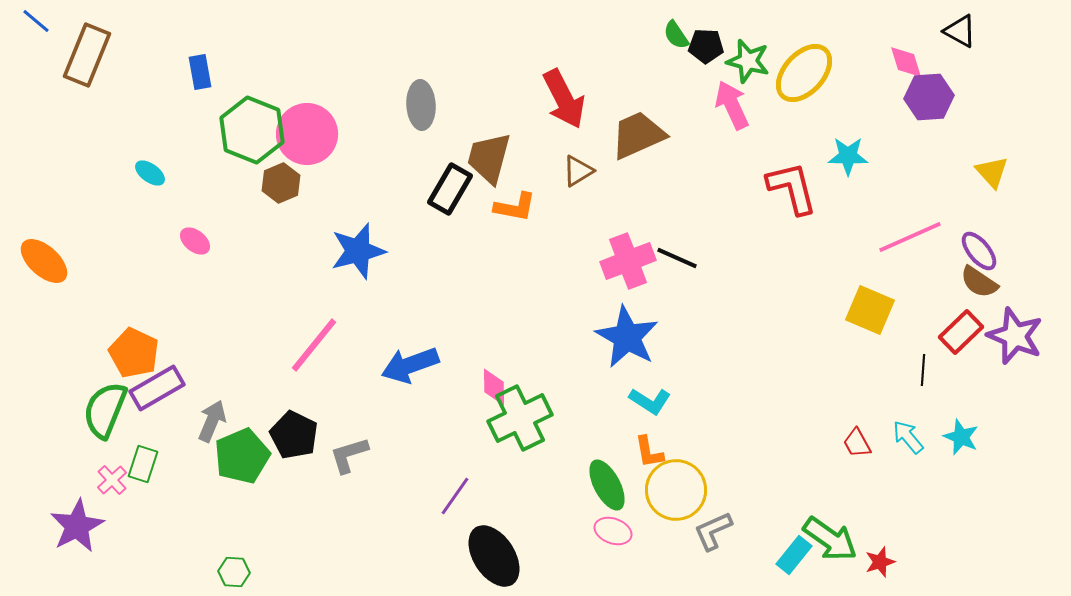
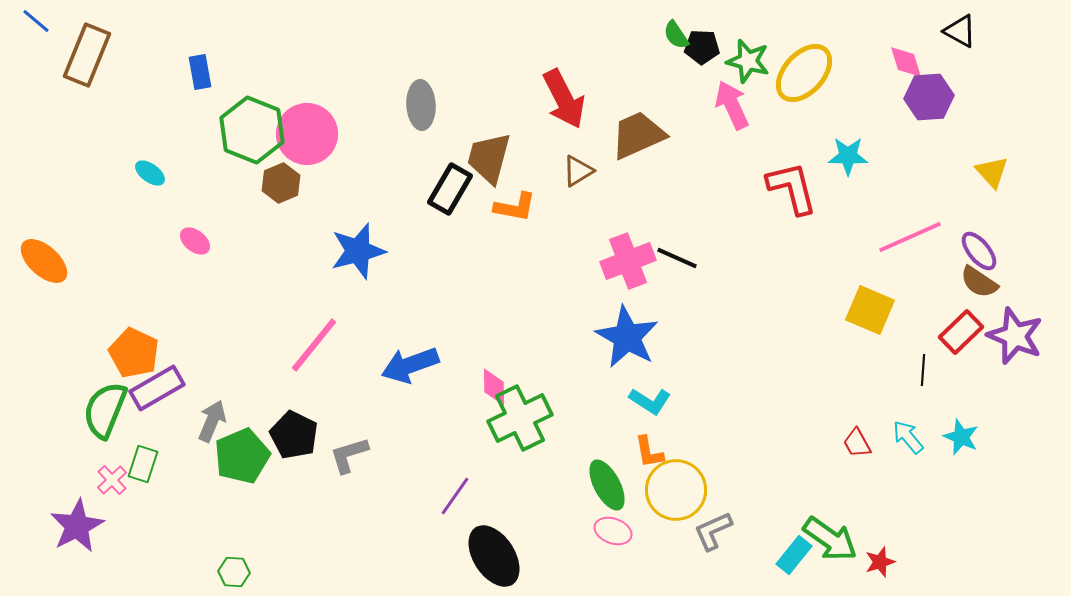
black pentagon at (706, 46): moved 4 px left, 1 px down
